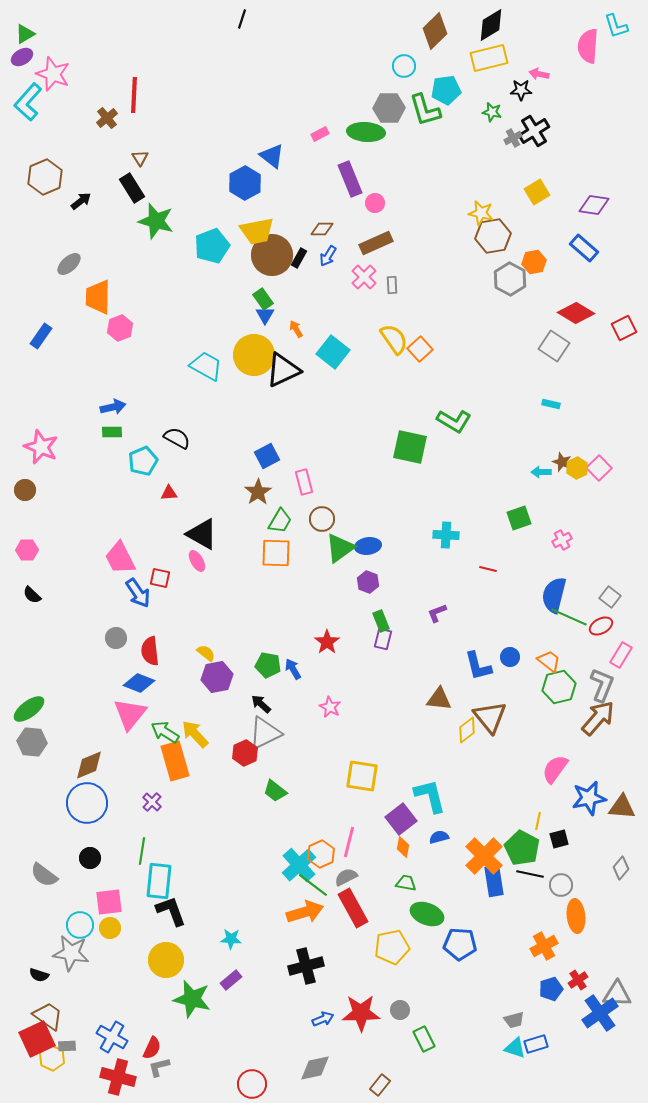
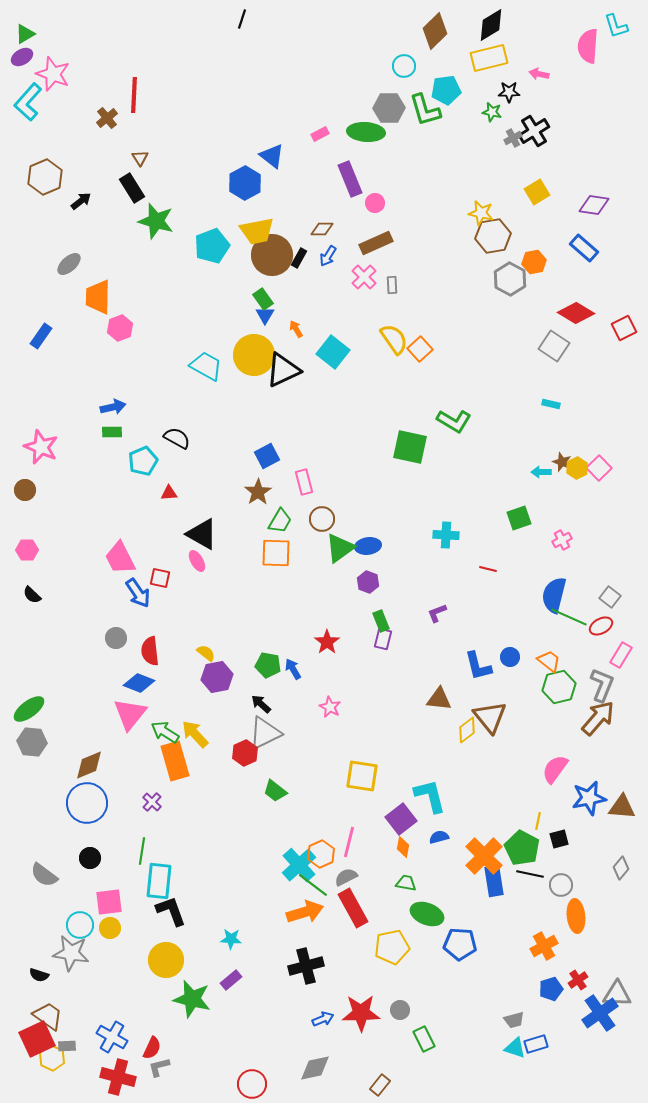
black star at (521, 90): moved 12 px left, 2 px down
